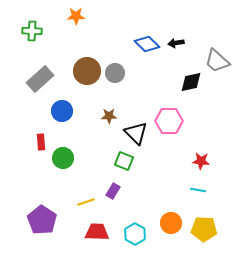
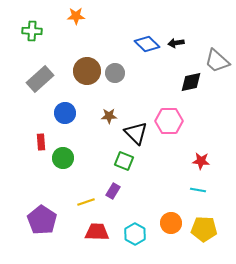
blue circle: moved 3 px right, 2 px down
